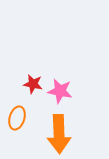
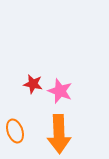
pink star: rotated 10 degrees clockwise
orange ellipse: moved 2 px left, 13 px down; rotated 35 degrees counterclockwise
